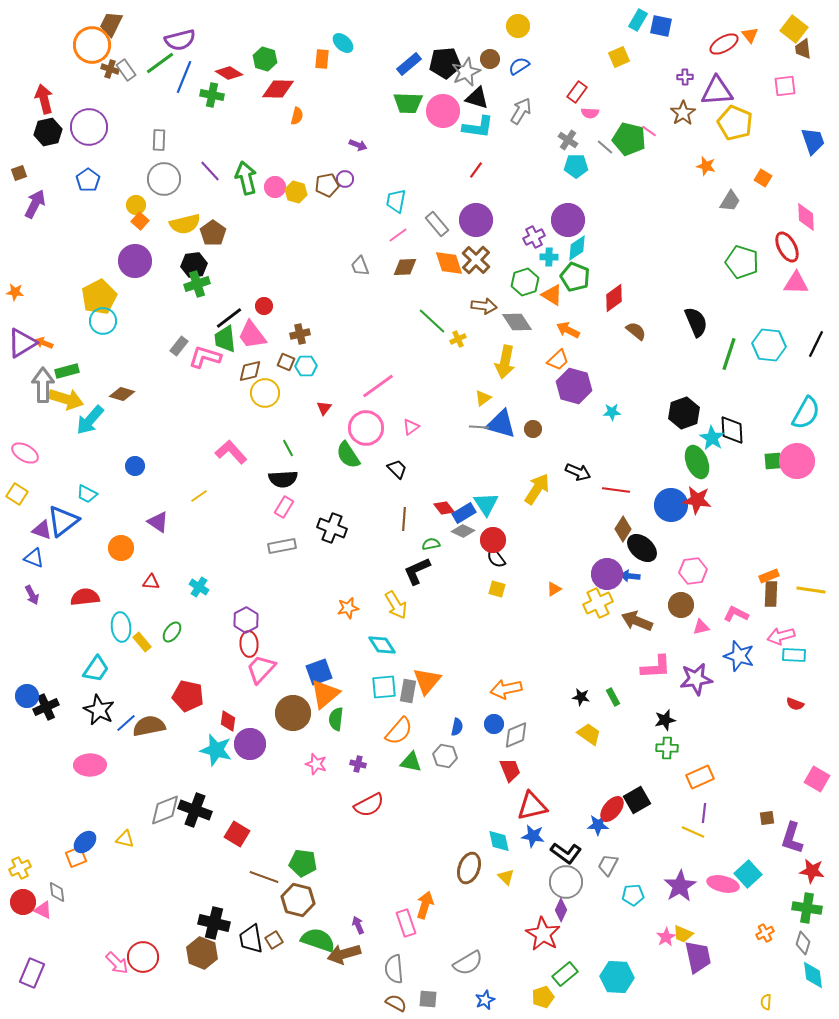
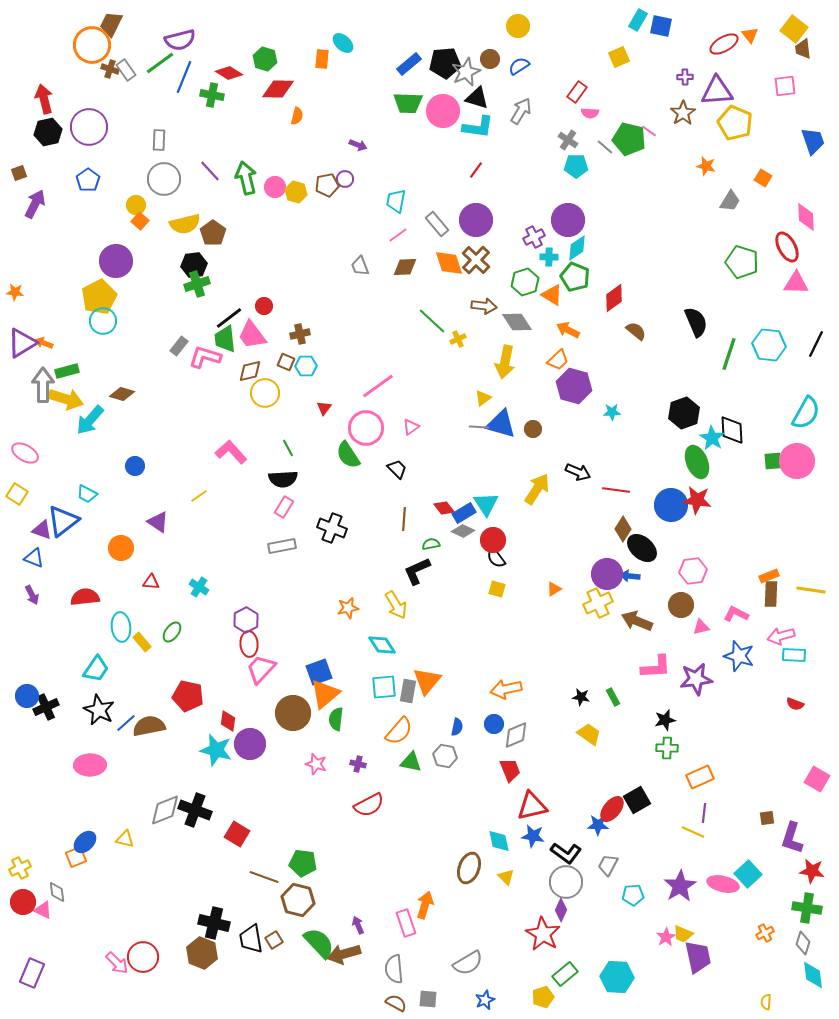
purple circle at (135, 261): moved 19 px left
green semicircle at (318, 940): moved 1 px right, 3 px down; rotated 28 degrees clockwise
